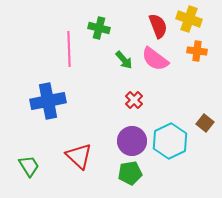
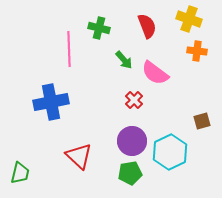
red semicircle: moved 11 px left
pink semicircle: moved 14 px down
blue cross: moved 3 px right, 1 px down
brown square: moved 3 px left, 2 px up; rotated 36 degrees clockwise
cyan hexagon: moved 11 px down
green trapezoid: moved 9 px left, 7 px down; rotated 45 degrees clockwise
